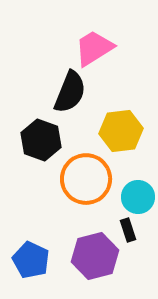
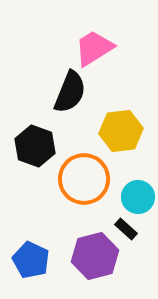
black hexagon: moved 6 px left, 6 px down
orange circle: moved 2 px left
black rectangle: moved 2 px left, 1 px up; rotated 30 degrees counterclockwise
